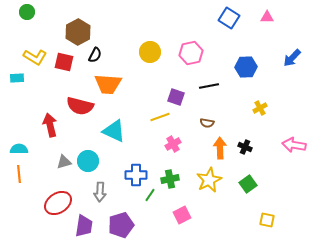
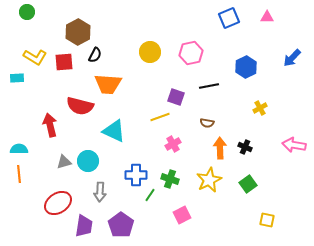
blue square: rotated 35 degrees clockwise
red square: rotated 18 degrees counterclockwise
blue hexagon: rotated 25 degrees counterclockwise
green cross: rotated 30 degrees clockwise
purple pentagon: rotated 20 degrees counterclockwise
